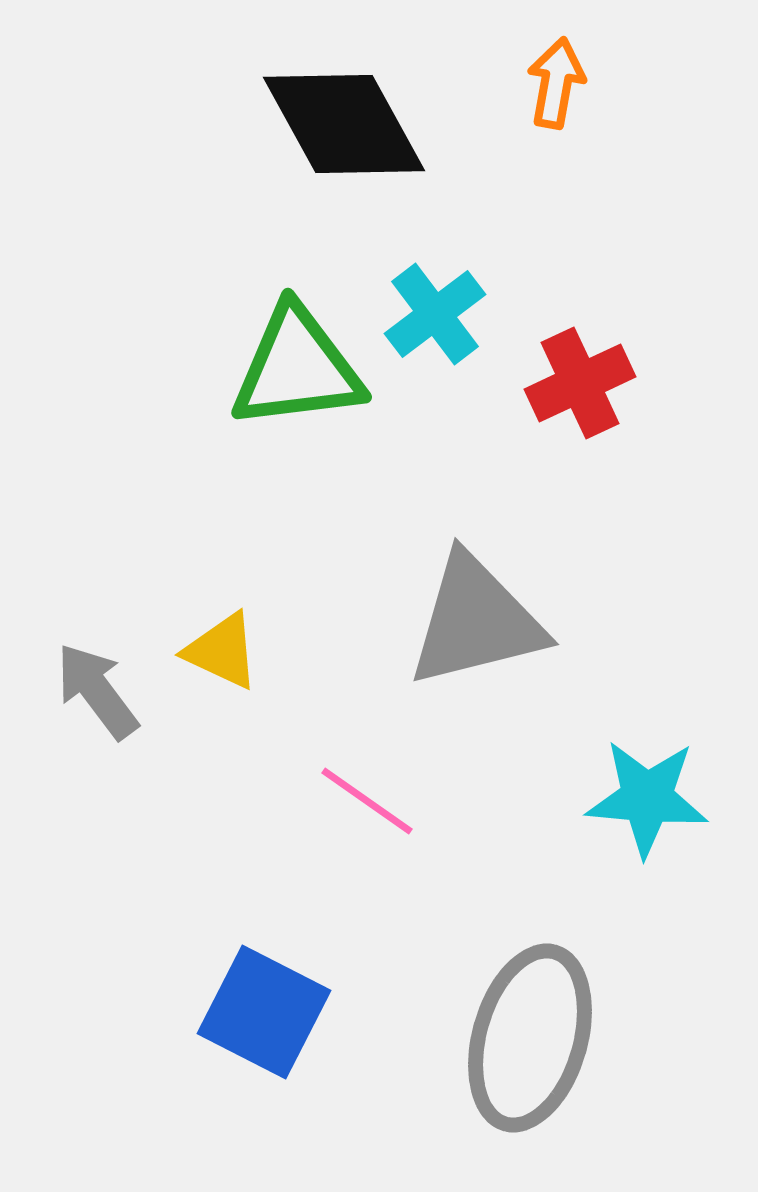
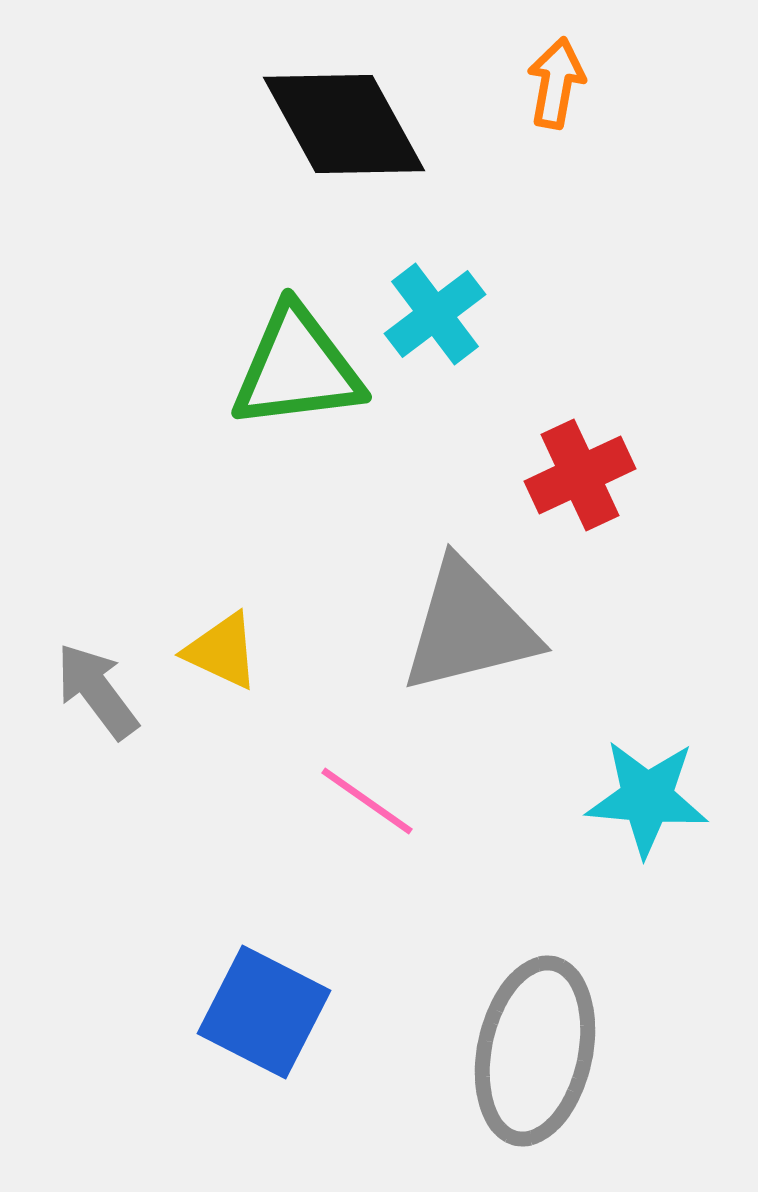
red cross: moved 92 px down
gray triangle: moved 7 px left, 6 px down
gray ellipse: moved 5 px right, 13 px down; rotated 4 degrees counterclockwise
